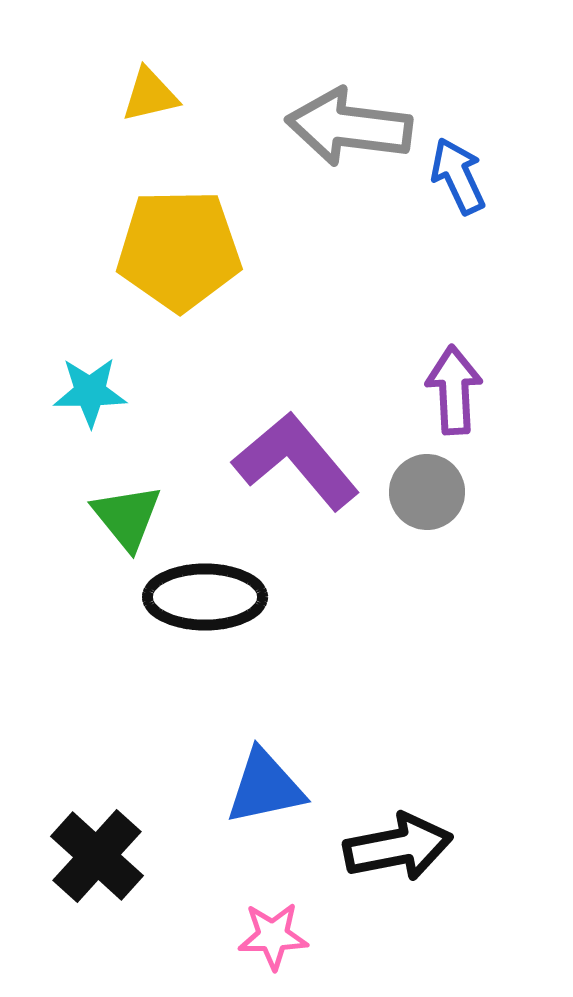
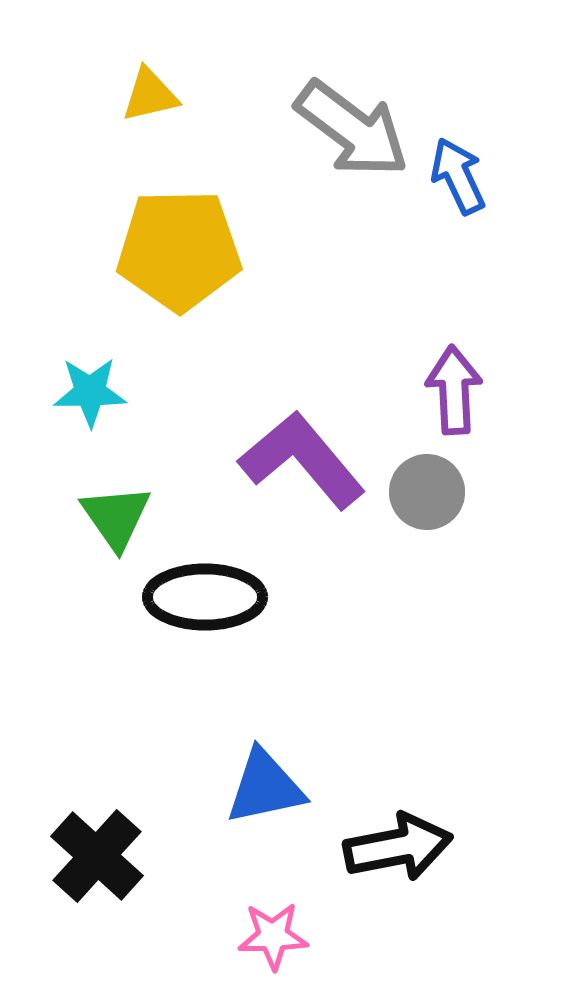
gray arrow: moved 3 px right, 2 px down; rotated 150 degrees counterclockwise
purple L-shape: moved 6 px right, 1 px up
green triangle: moved 11 px left; rotated 4 degrees clockwise
